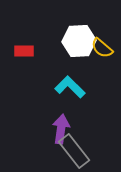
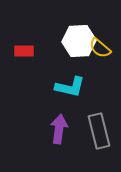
yellow semicircle: moved 2 px left
cyan L-shape: rotated 148 degrees clockwise
purple arrow: moved 2 px left
gray rectangle: moved 25 px right, 20 px up; rotated 24 degrees clockwise
